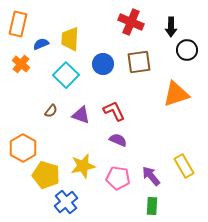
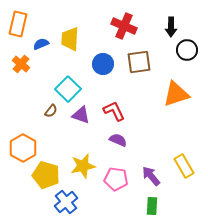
red cross: moved 7 px left, 4 px down
cyan square: moved 2 px right, 14 px down
pink pentagon: moved 2 px left, 1 px down
